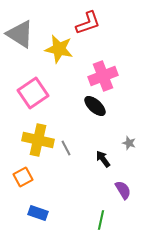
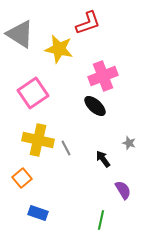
orange square: moved 1 px left, 1 px down; rotated 12 degrees counterclockwise
